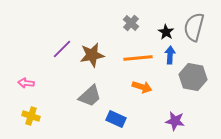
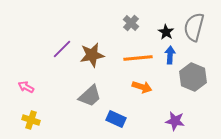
gray hexagon: rotated 12 degrees clockwise
pink arrow: moved 4 px down; rotated 21 degrees clockwise
yellow cross: moved 4 px down
